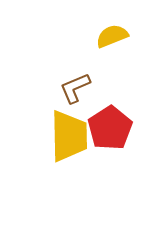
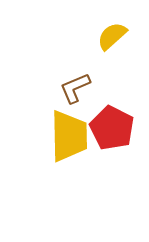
yellow semicircle: rotated 20 degrees counterclockwise
red pentagon: moved 2 px right; rotated 12 degrees counterclockwise
